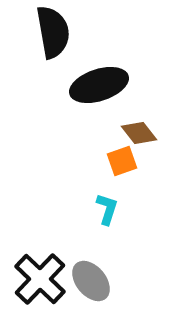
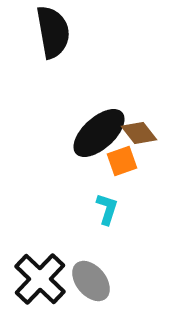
black ellipse: moved 48 px down; rotated 24 degrees counterclockwise
